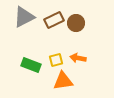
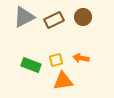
brown circle: moved 7 px right, 6 px up
orange arrow: moved 3 px right
